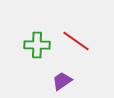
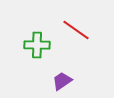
red line: moved 11 px up
